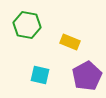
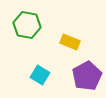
cyan square: rotated 18 degrees clockwise
